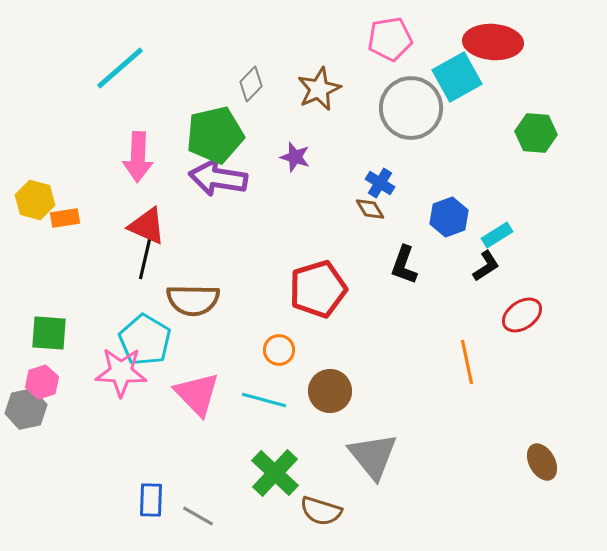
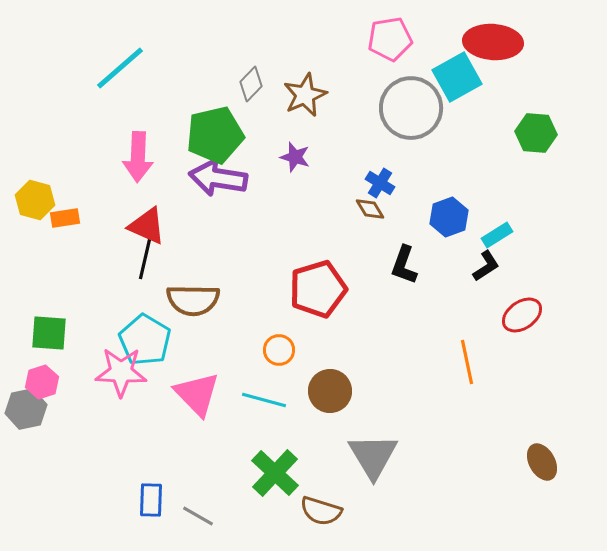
brown star at (319, 89): moved 14 px left, 6 px down
gray triangle at (373, 456): rotated 8 degrees clockwise
